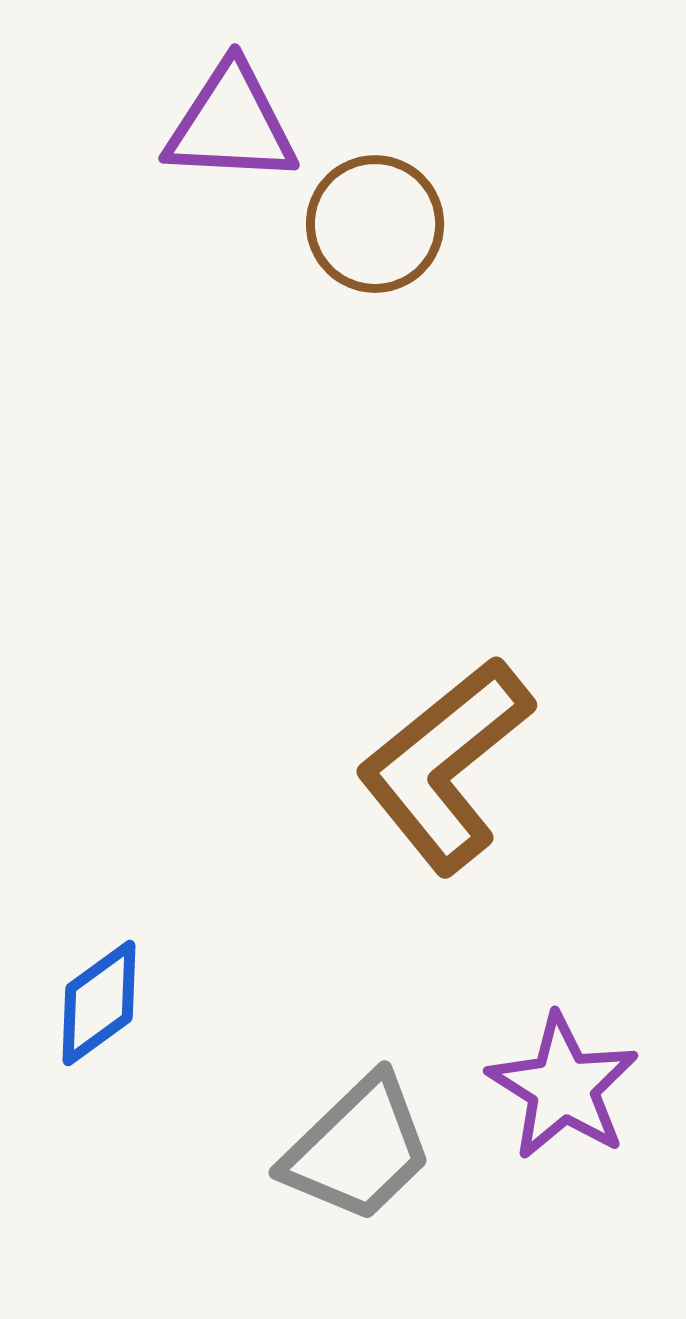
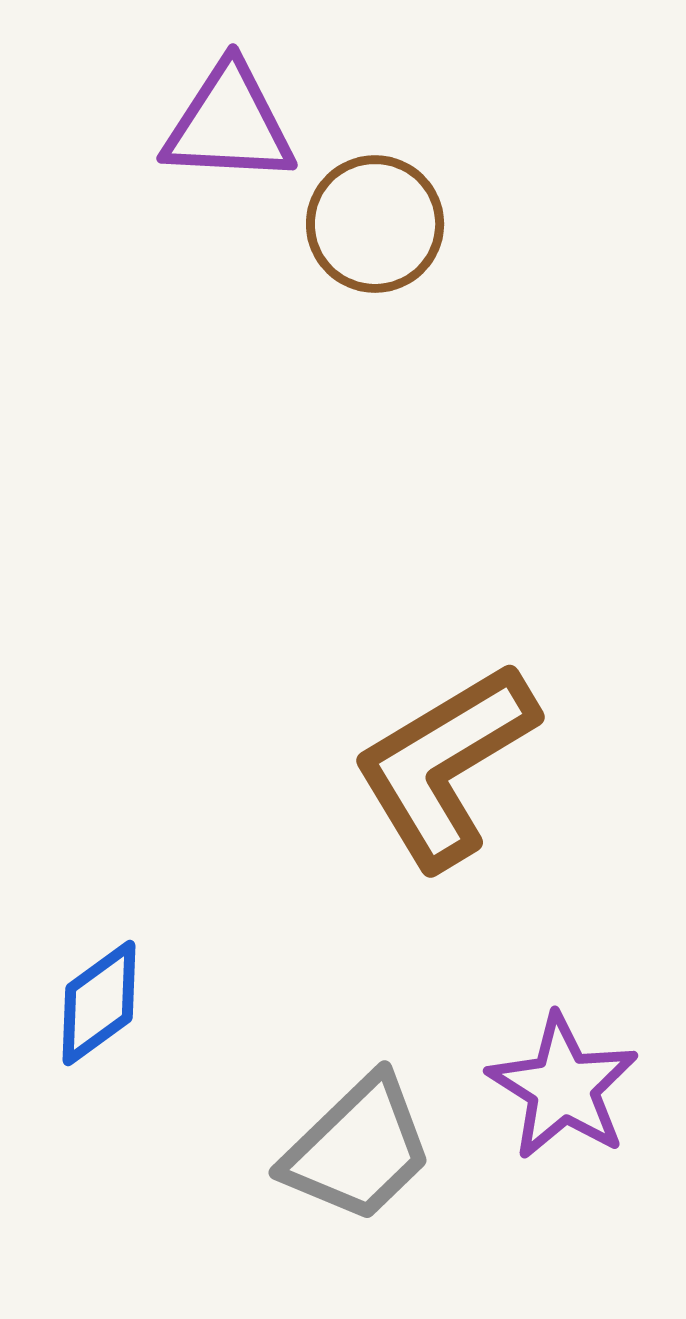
purple triangle: moved 2 px left
brown L-shape: rotated 8 degrees clockwise
